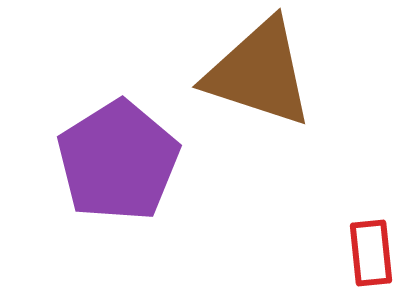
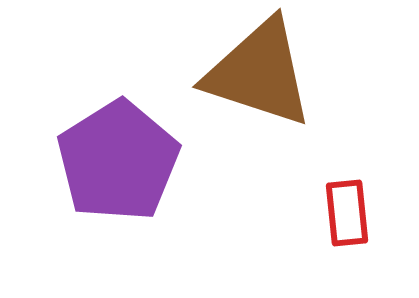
red rectangle: moved 24 px left, 40 px up
